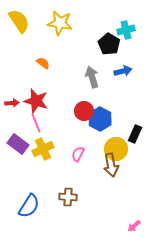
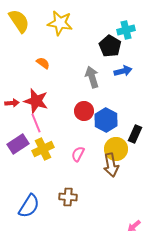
black pentagon: moved 1 px right, 2 px down
blue hexagon: moved 6 px right, 1 px down
purple rectangle: rotated 70 degrees counterclockwise
